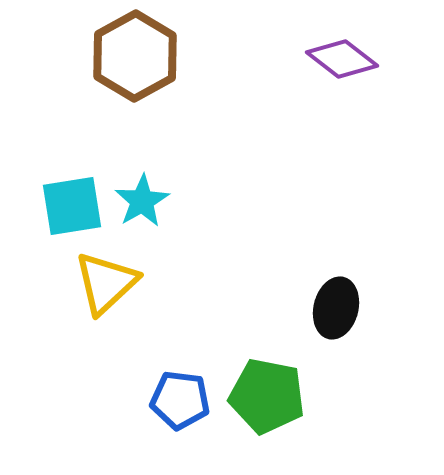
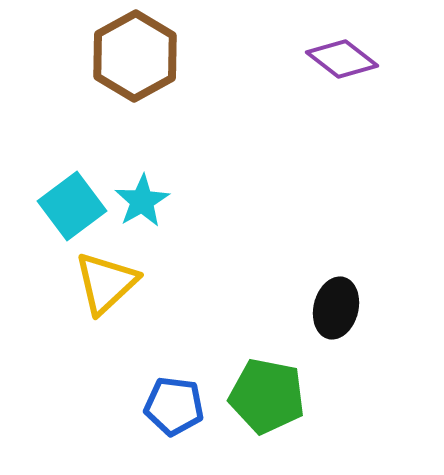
cyan square: rotated 28 degrees counterclockwise
blue pentagon: moved 6 px left, 6 px down
